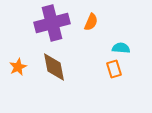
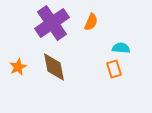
purple cross: rotated 20 degrees counterclockwise
